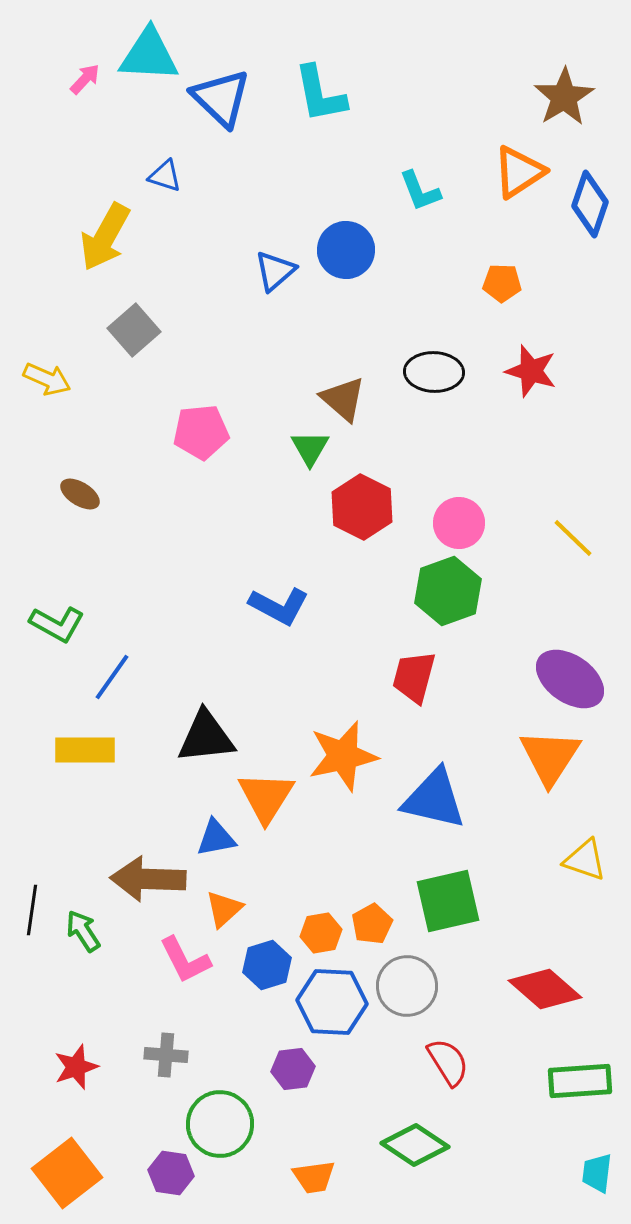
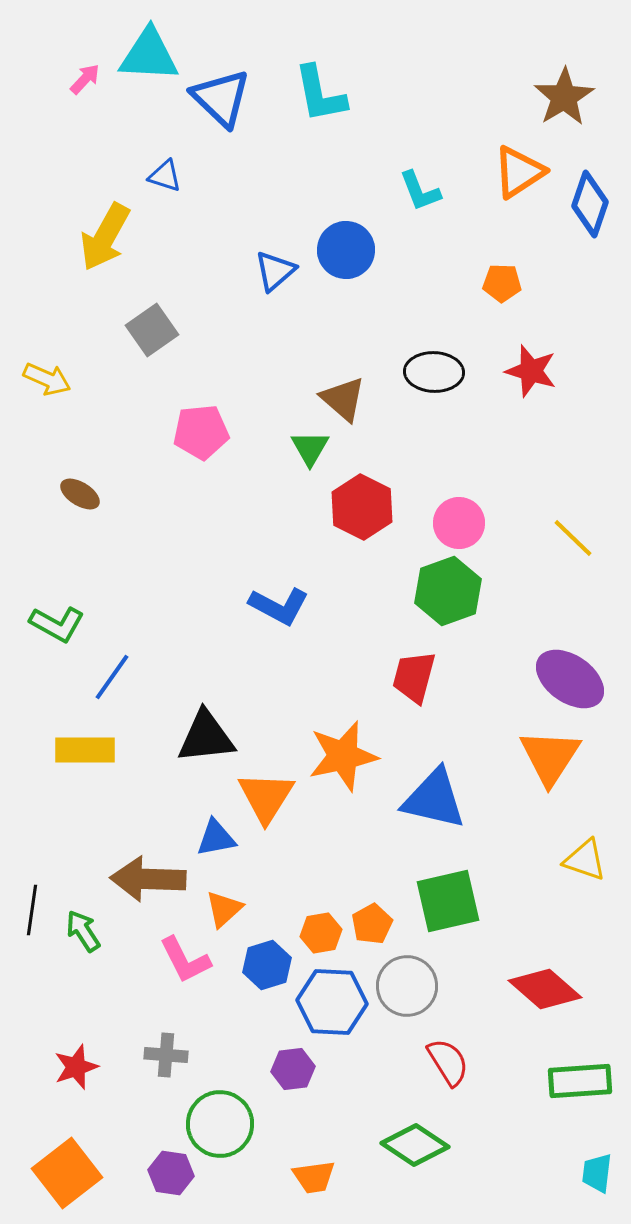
gray square at (134, 330): moved 18 px right; rotated 6 degrees clockwise
